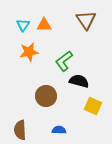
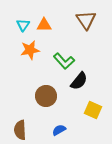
orange star: moved 1 px right, 2 px up
green L-shape: rotated 95 degrees counterclockwise
black semicircle: rotated 114 degrees clockwise
yellow square: moved 4 px down
blue semicircle: rotated 32 degrees counterclockwise
